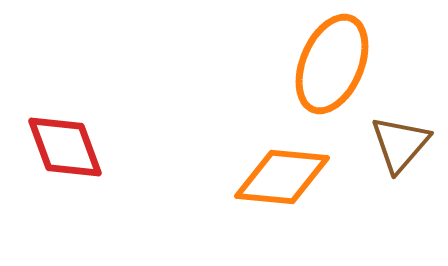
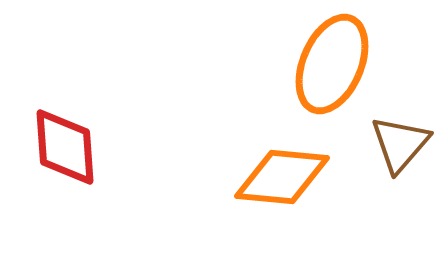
red diamond: rotated 16 degrees clockwise
